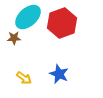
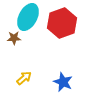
cyan ellipse: rotated 20 degrees counterclockwise
blue star: moved 4 px right, 8 px down
yellow arrow: rotated 77 degrees counterclockwise
